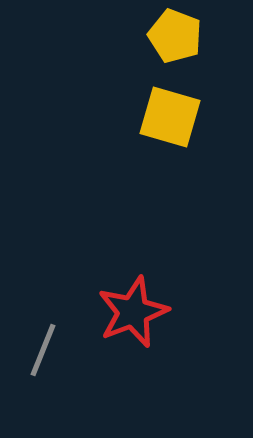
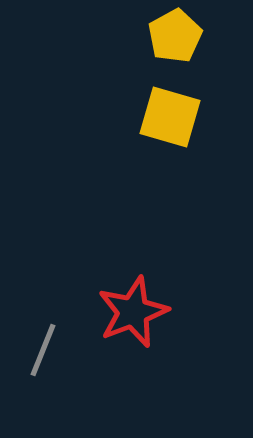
yellow pentagon: rotated 22 degrees clockwise
